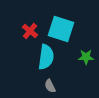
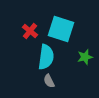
green star: moved 1 px left; rotated 14 degrees counterclockwise
gray semicircle: moved 1 px left, 5 px up
